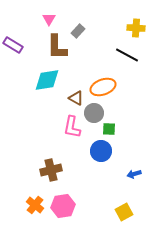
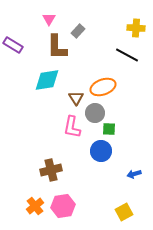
brown triangle: rotated 28 degrees clockwise
gray circle: moved 1 px right
orange cross: moved 1 px down; rotated 12 degrees clockwise
